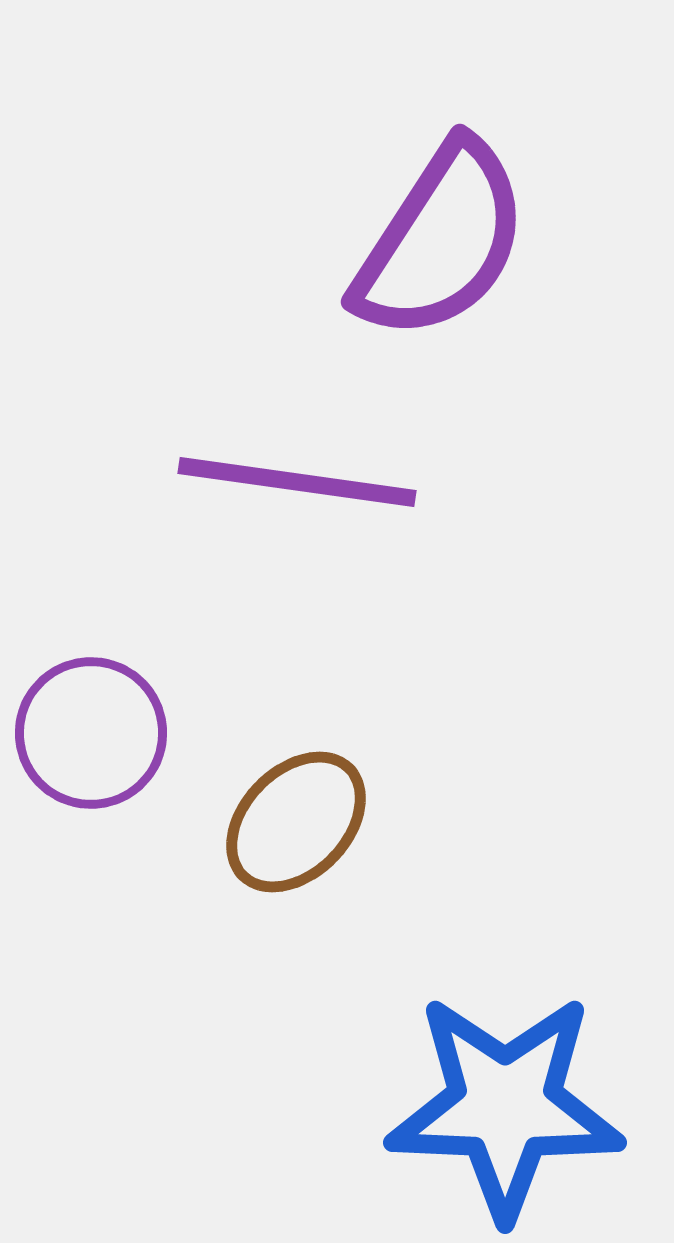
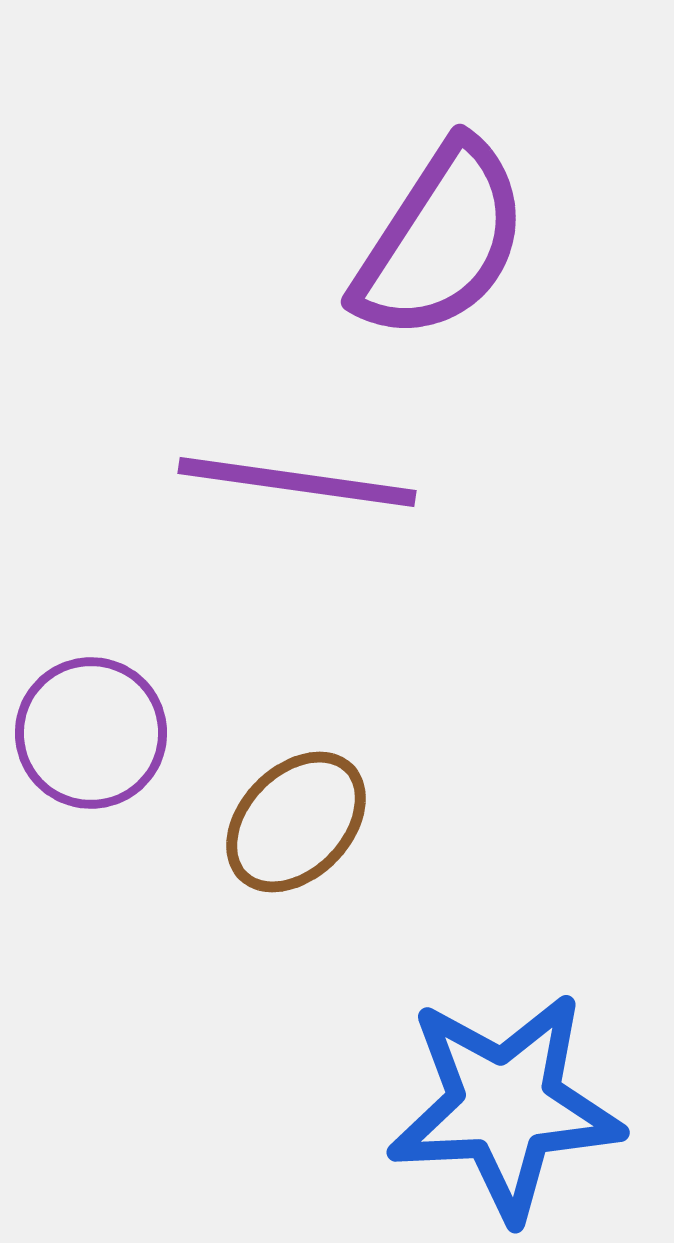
blue star: rotated 5 degrees counterclockwise
